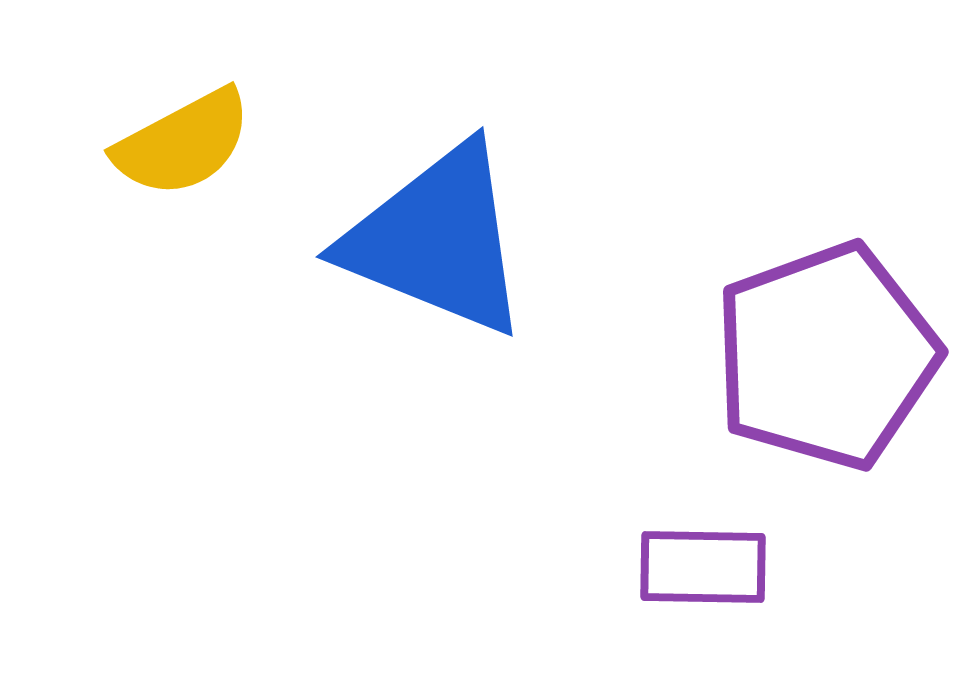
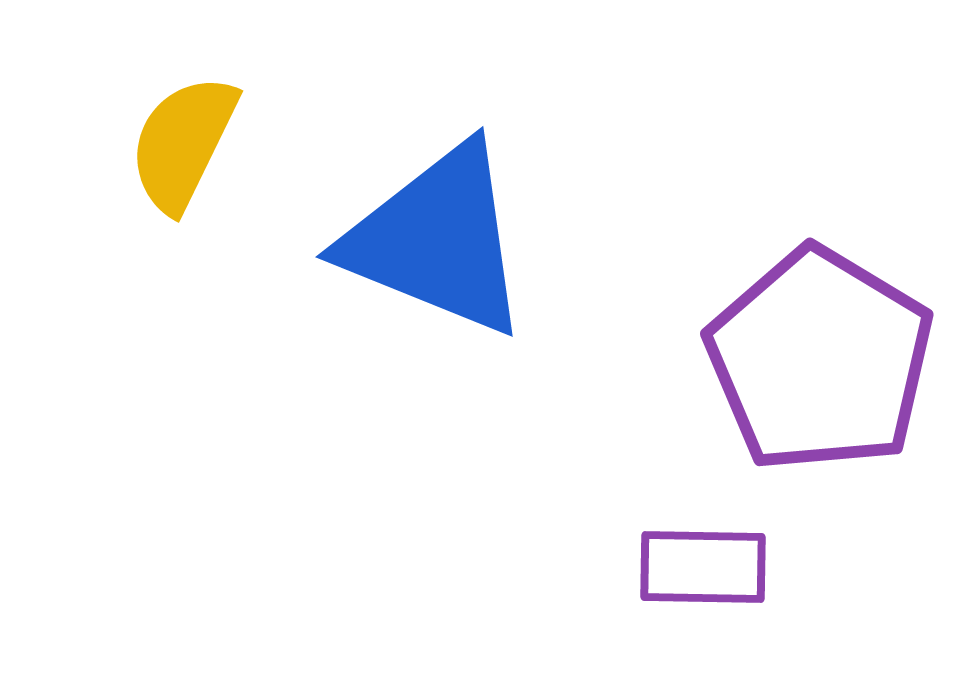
yellow semicircle: rotated 144 degrees clockwise
purple pentagon: moved 6 px left, 4 px down; rotated 21 degrees counterclockwise
